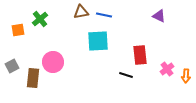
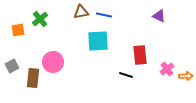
orange arrow: rotated 96 degrees counterclockwise
